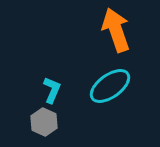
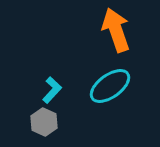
cyan L-shape: rotated 20 degrees clockwise
